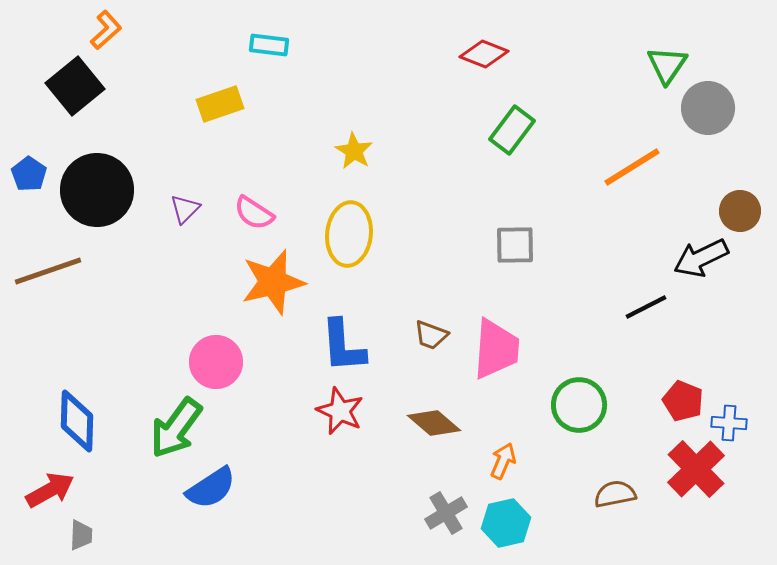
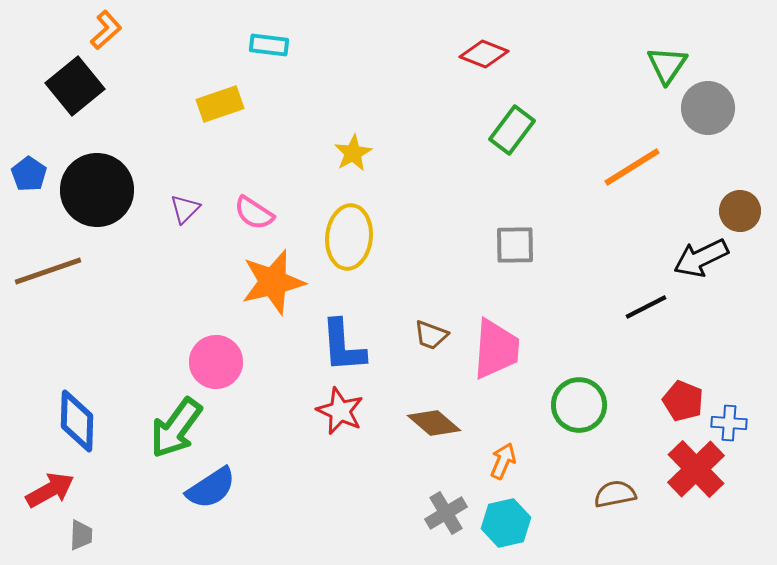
yellow star: moved 1 px left, 2 px down; rotated 12 degrees clockwise
yellow ellipse: moved 3 px down
